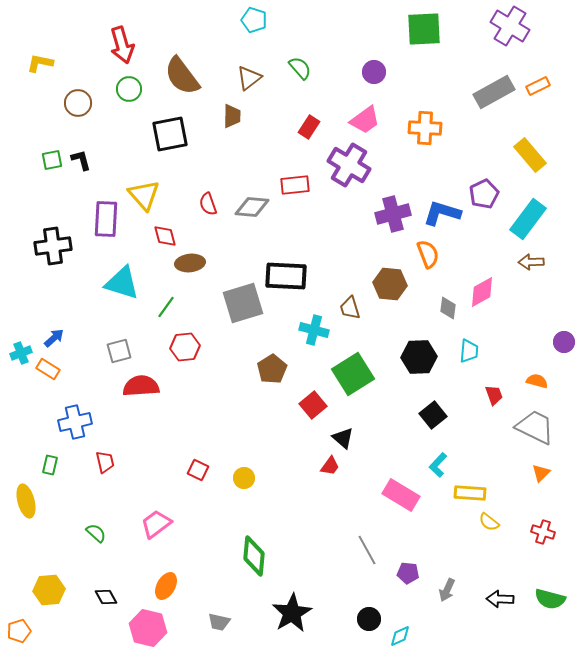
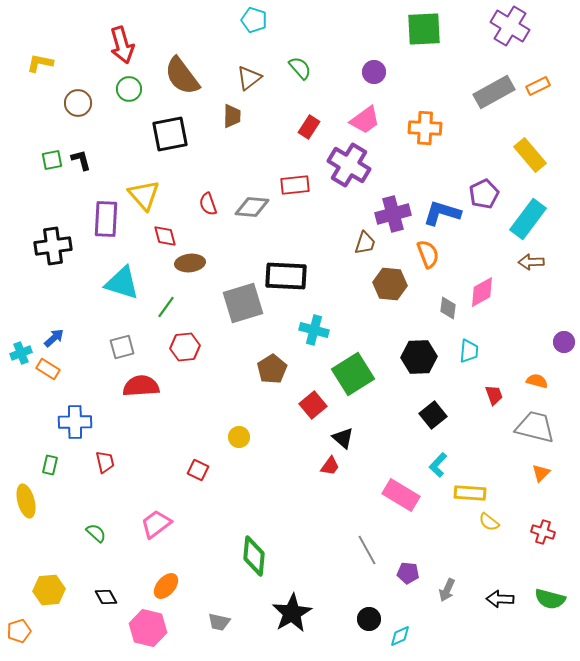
brown trapezoid at (350, 308): moved 15 px right, 65 px up; rotated 145 degrees counterclockwise
gray square at (119, 351): moved 3 px right, 4 px up
blue cross at (75, 422): rotated 12 degrees clockwise
gray trapezoid at (535, 427): rotated 12 degrees counterclockwise
yellow circle at (244, 478): moved 5 px left, 41 px up
orange ellipse at (166, 586): rotated 12 degrees clockwise
